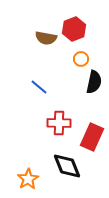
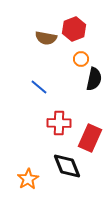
black semicircle: moved 3 px up
red rectangle: moved 2 px left, 1 px down
